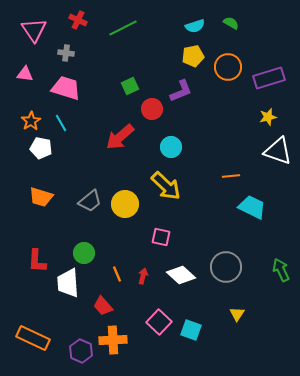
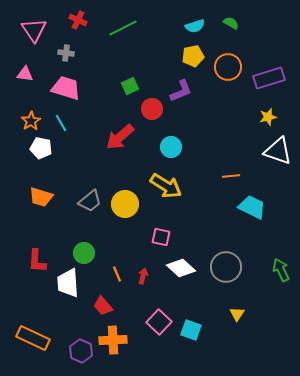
yellow arrow at (166, 186): rotated 12 degrees counterclockwise
white diamond at (181, 275): moved 7 px up
